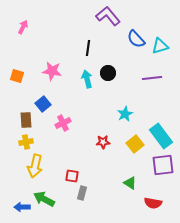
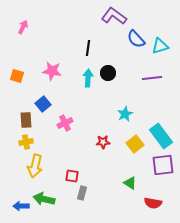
purple L-shape: moved 6 px right; rotated 15 degrees counterclockwise
cyan arrow: moved 1 px right, 1 px up; rotated 18 degrees clockwise
pink cross: moved 2 px right
green arrow: rotated 15 degrees counterclockwise
blue arrow: moved 1 px left, 1 px up
